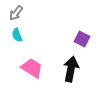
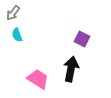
gray arrow: moved 3 px left
pink trapezoid: moved 6 px right, 11 px down
